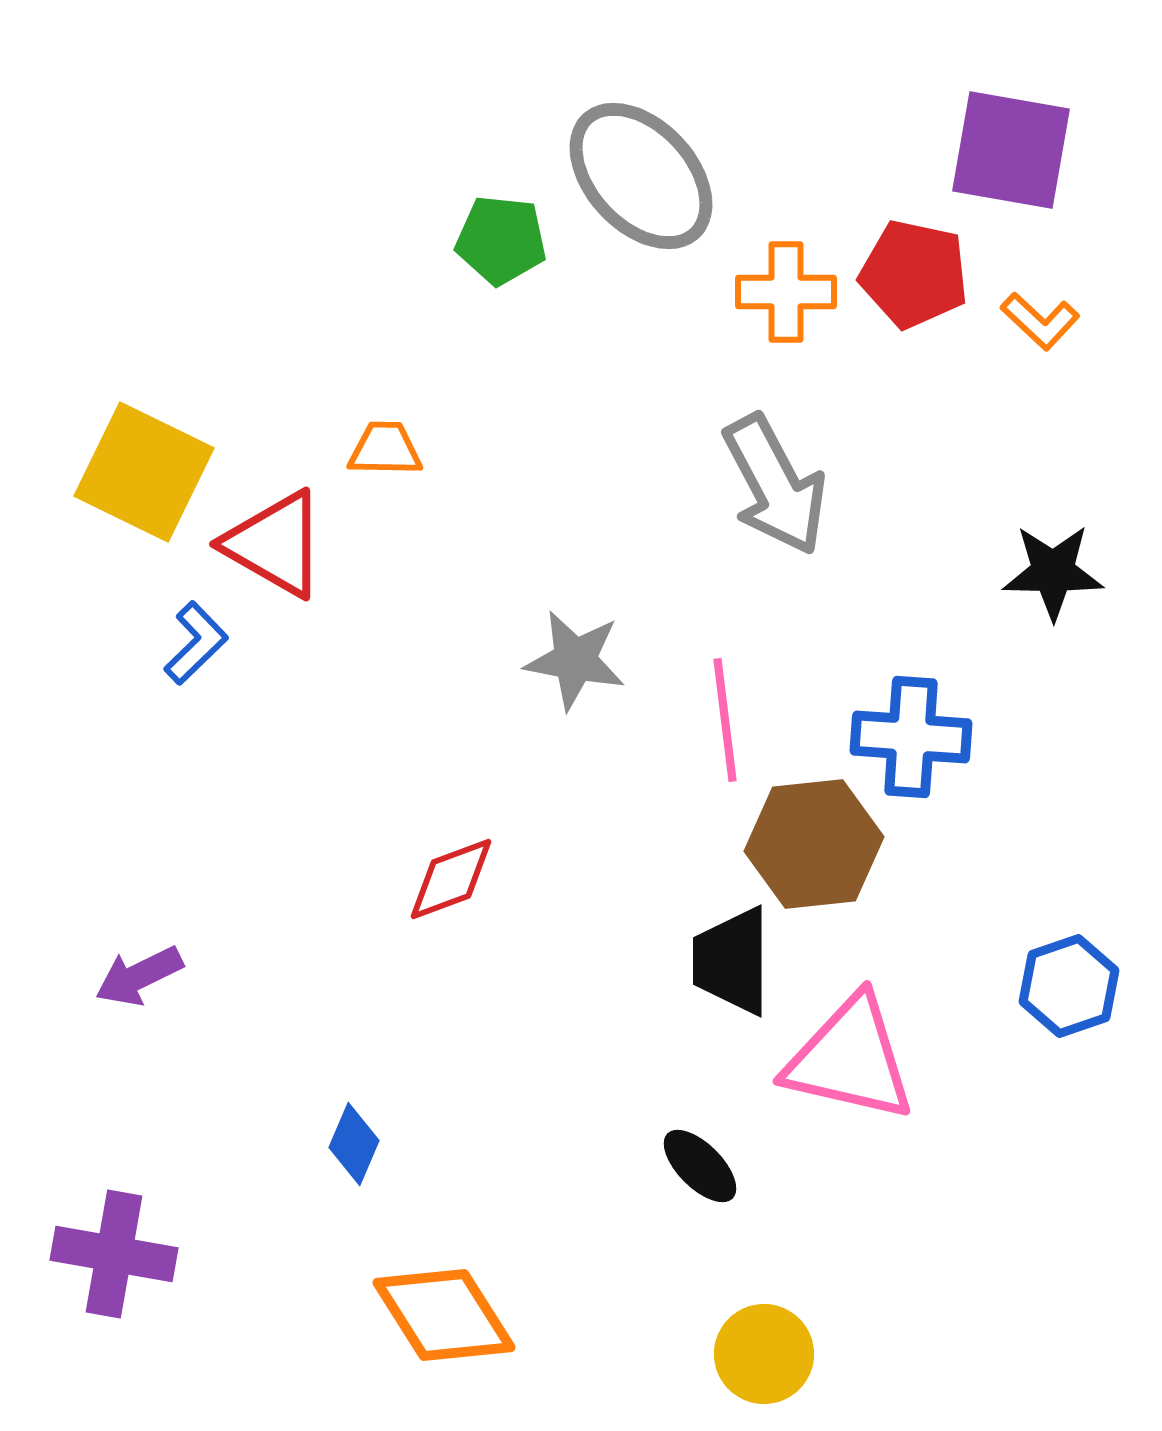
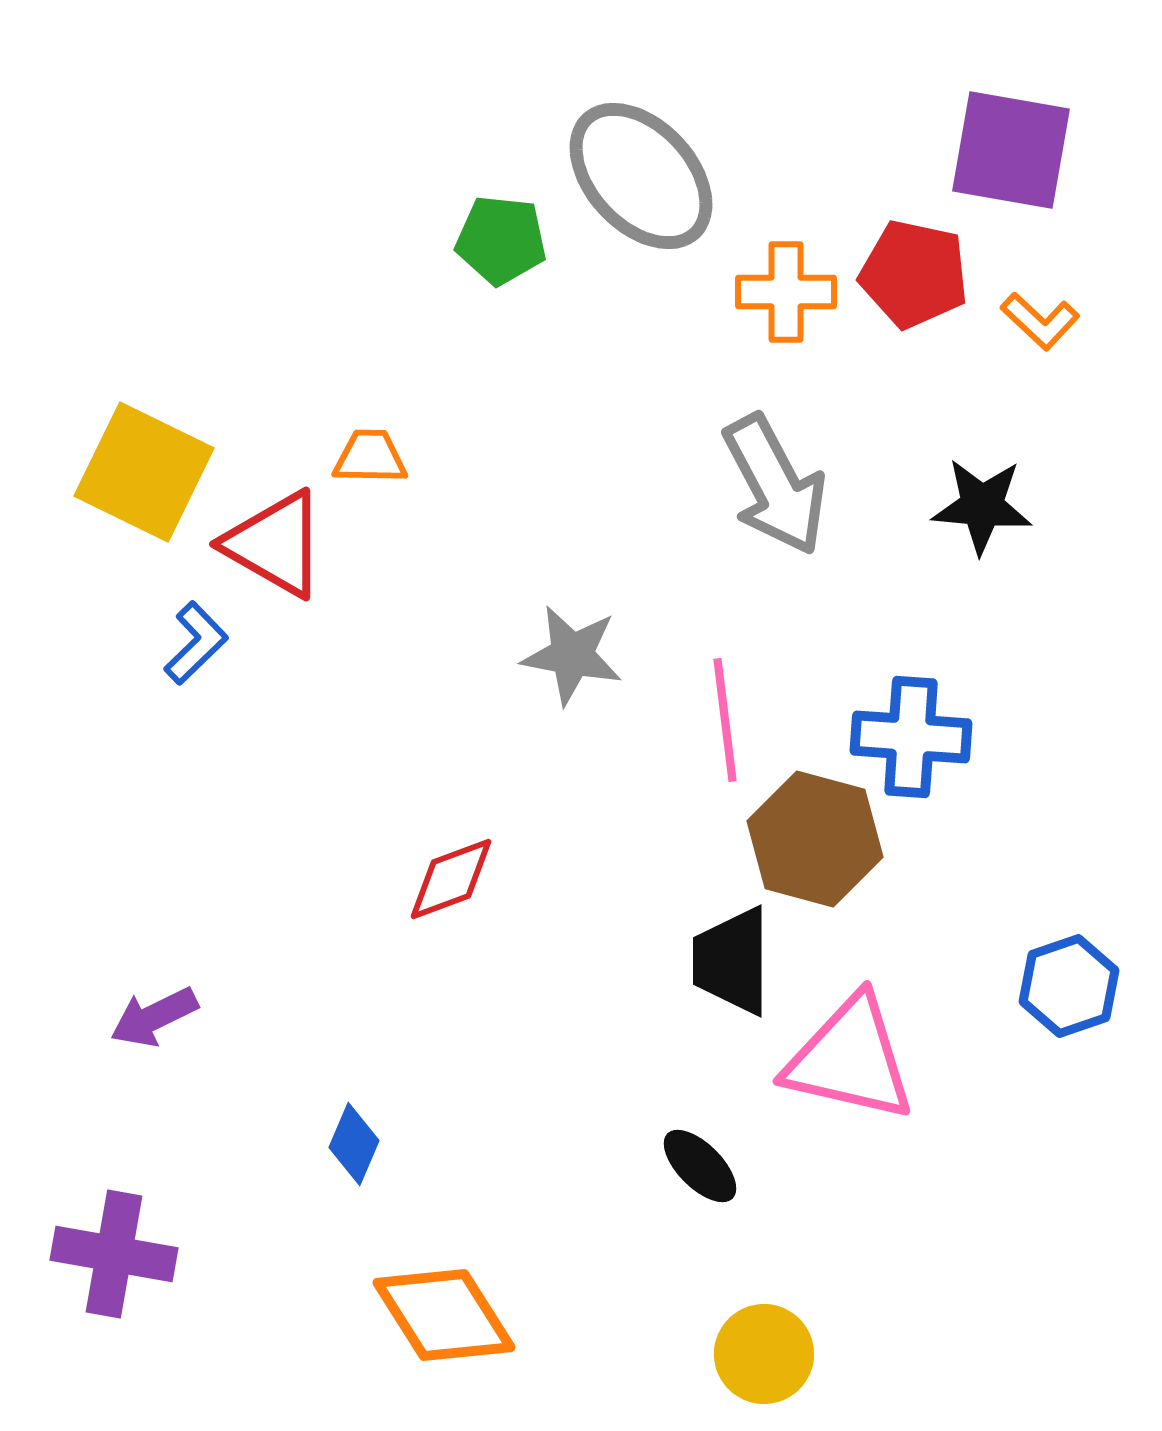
orange trapezoid: moved 15 px left, 8 px down
black star: moved 71 px left, 66 px up; rotated 4 degrees clockwise
gray star: moved 3 px left, 5 px up
brown hexagon: moved 1 px right, 5 px up; rotated 21 degrees clockwise
purple arrow: moved 15 px right, 41 px down
